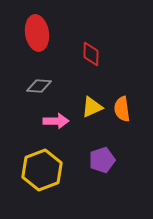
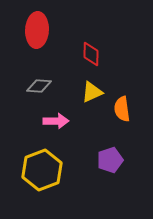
red ellipse: moved 3 px up; rotated 12 degrees clockwise
yellow triangle: moved 15 px up
purple pentagon: moved 8 px right
